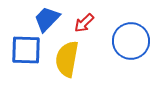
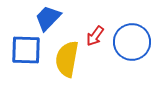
blue trapezoid: moved 1 px right, 1 px up
red arrow: moved 11 px right, 13 px down; rotated 10 degrees counterclockwise
blue circle: moved 1 px right, 1 px down
